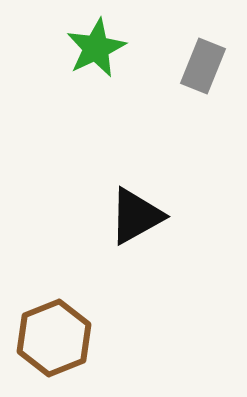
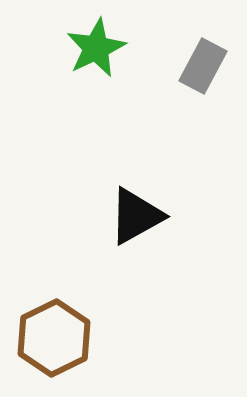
gray rectangle: rotated 6 degrees clockwise
brown hexagon: rotated 4 degrees counterclockwise
